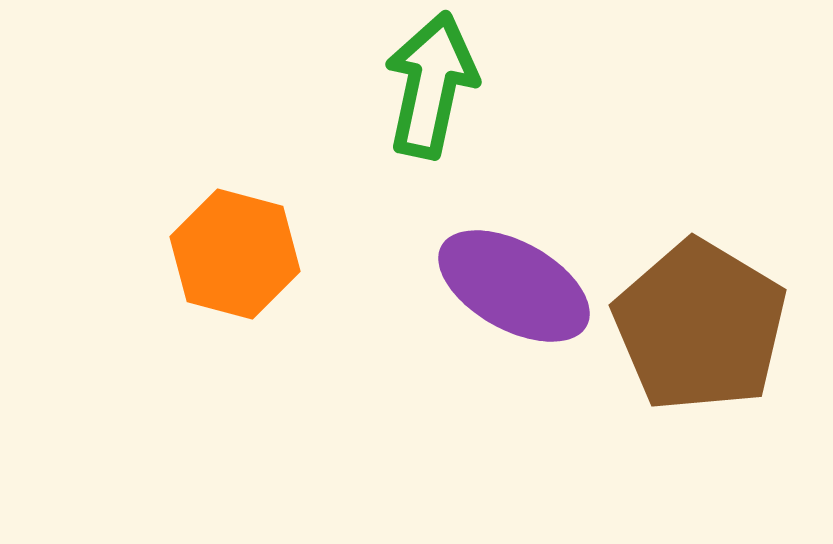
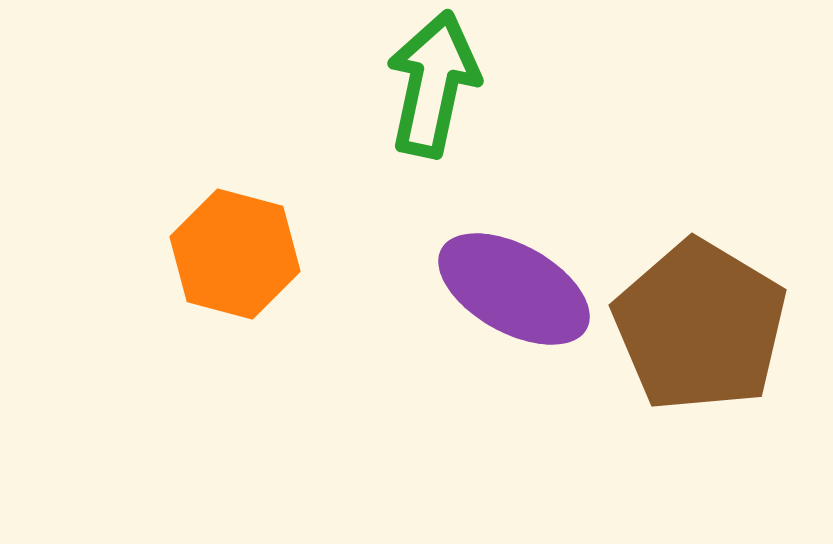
green arrow: moved 2 px right, 1 px up
purple ellipse: moved 3 px down
